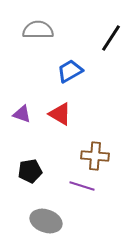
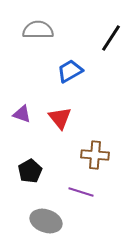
red triangle: moved 4 px down; rotated 20 degrees clockwise
brown cross: moved 1 px up
black pentagon: rotated 20 degrees counterclockwise
purple line: moved 1 px left, 6 px down
